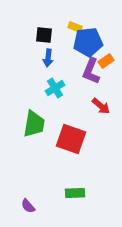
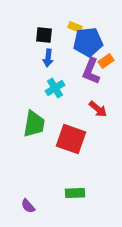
red arrow: moved 3 px left, 3 px down
